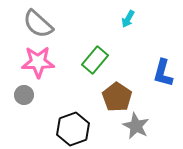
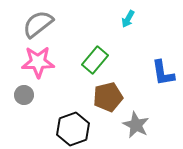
gray semicircle: rotated 100 degrees clockwise
blue L-shape: rotated 24 degrees counterclockwise
brown pentagon: moved 9 px left; rotated 24 degrees clockwise
gray star: moved 1 px up
